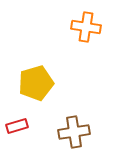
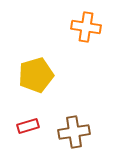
yellow pentagon: moved 8 px up
red rectangle: moved 11 px right
